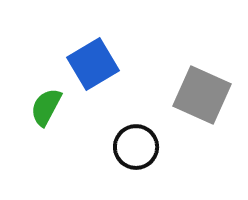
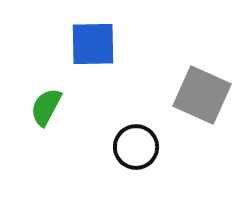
blue square: moved 20 px up; rotated 30 degrees clockwise
